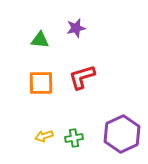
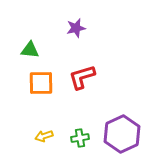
green triangle: moved 10 px left, 10 px down
green cross: moved 6 px right
